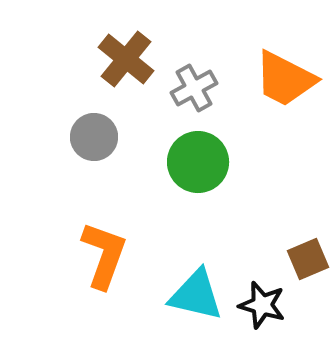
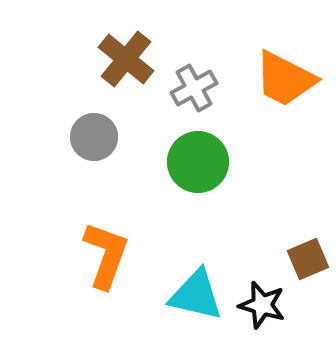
orange L-shape: moved 2 px right
